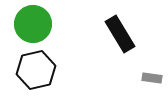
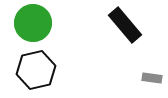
green circle: moved 1 px up
black rectangle: moved 5 px right, 9 px up; rotated 9 degrees counterclockwise
